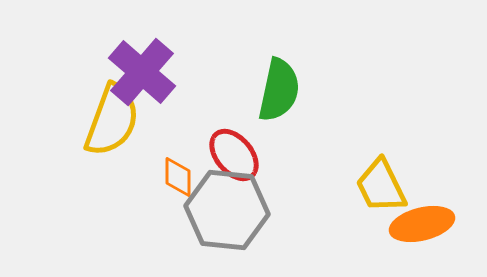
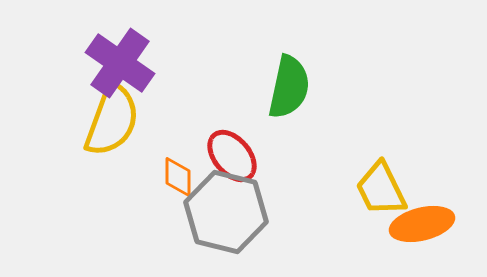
purple cross: moved 22 px left, 9 px up; rotated 6 degrees counterclockwise
green semicircle: moved 10 px right, 3 px up
red ellipse: moved 2 px left, 1 px down
yellow trapezoid: moved 3 px down
gray hexagon: moved 1 px left, 2 px down; rotated 8 degrees clockwise
